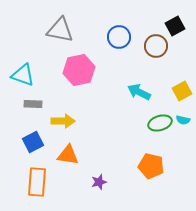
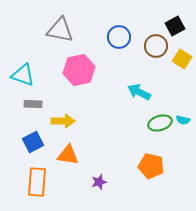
yellow square: moved 32 px up; rotated 30 degrees counterclockwise
